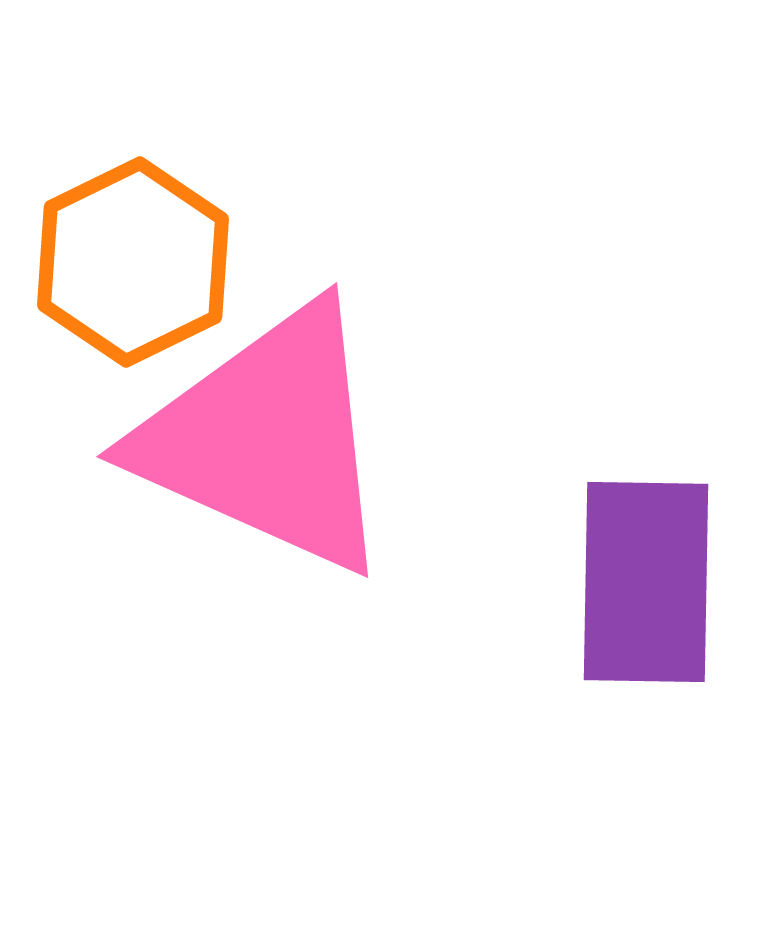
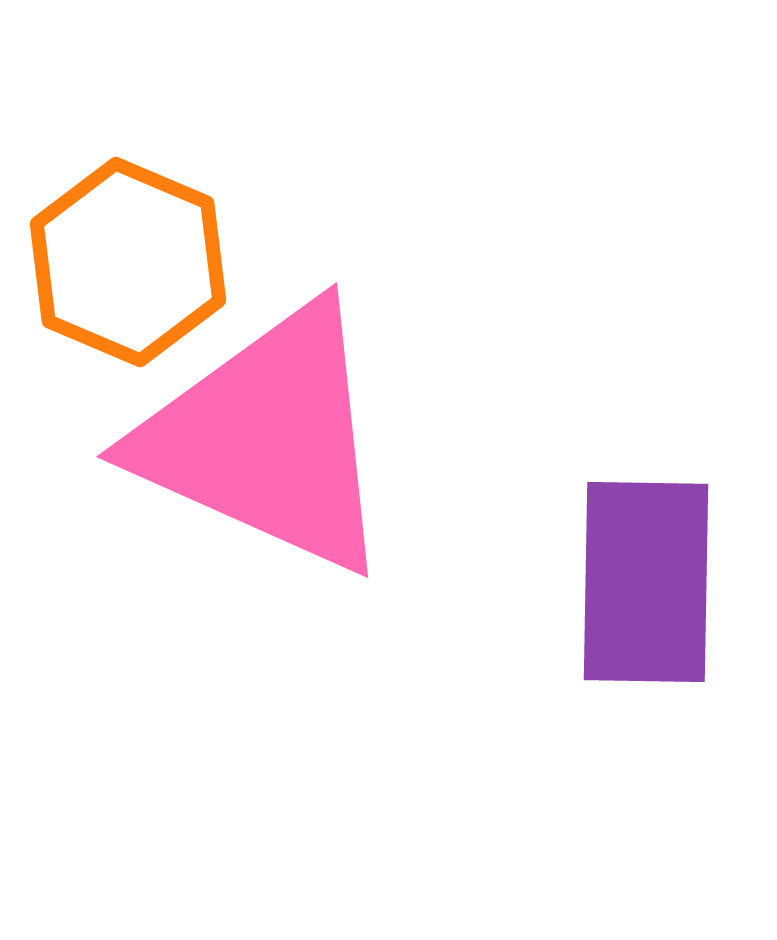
orange hexagon: moved 5 px left; rotated 11 degrees counterclockwise
